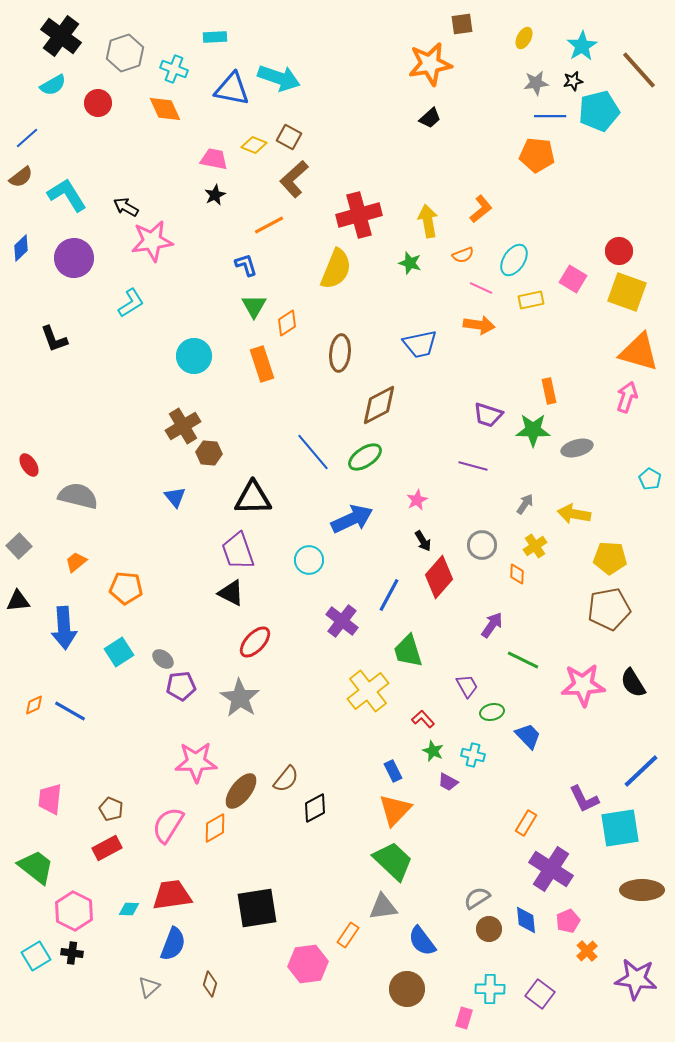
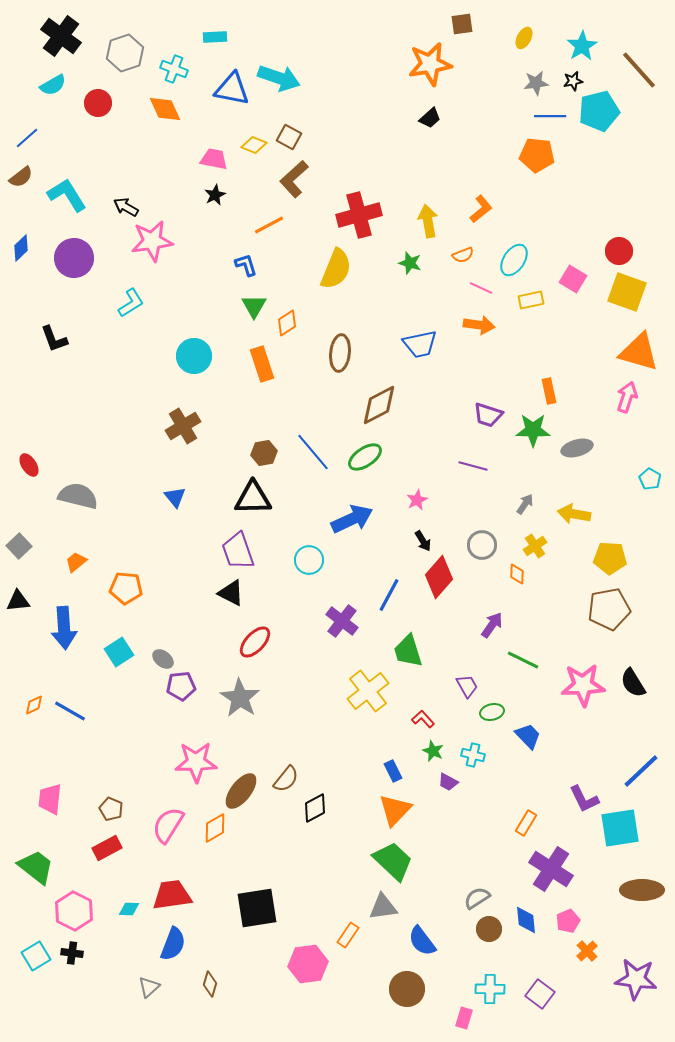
brown hexagon at (209, 453): moved 55 px right; rotated 15 degrees counterclockwise
